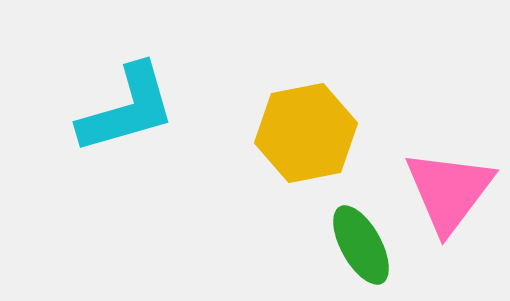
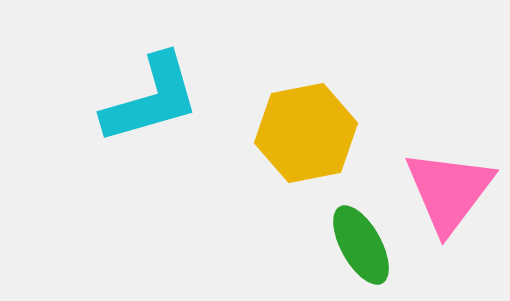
cyan L-shape: moved 24 px right, 10 px up
